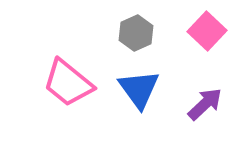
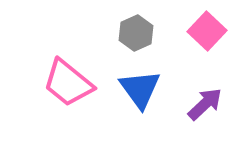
blue triangle: moved 1 px right
